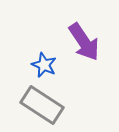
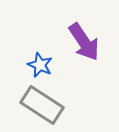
blue star: moved 4 px left
